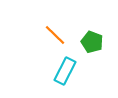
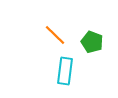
cyan rectangle: rotated 20 degrees counterclockwise
